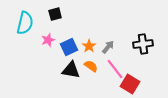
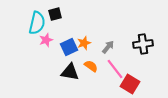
cyan semicircle: moved 12 px right
pink star: moved 2 px left
orange star: moved 5 px left, 3 px up; rotated 16 degrees clockwise
black triangle: moved 1 px left, 2 px down
